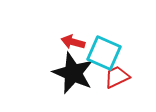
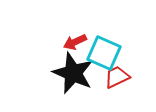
red arrow: moved 2 px right; rotated 40 degrees counterclockwise
